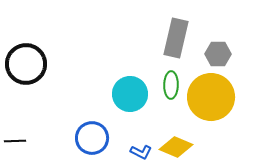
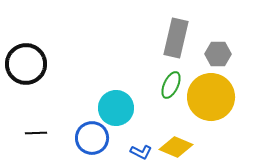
green ellipse: rotated 24 degrees clockwise
cyan circle: moved 14 px left, 14 px down
black line: moved 21 px right, 8 px up
